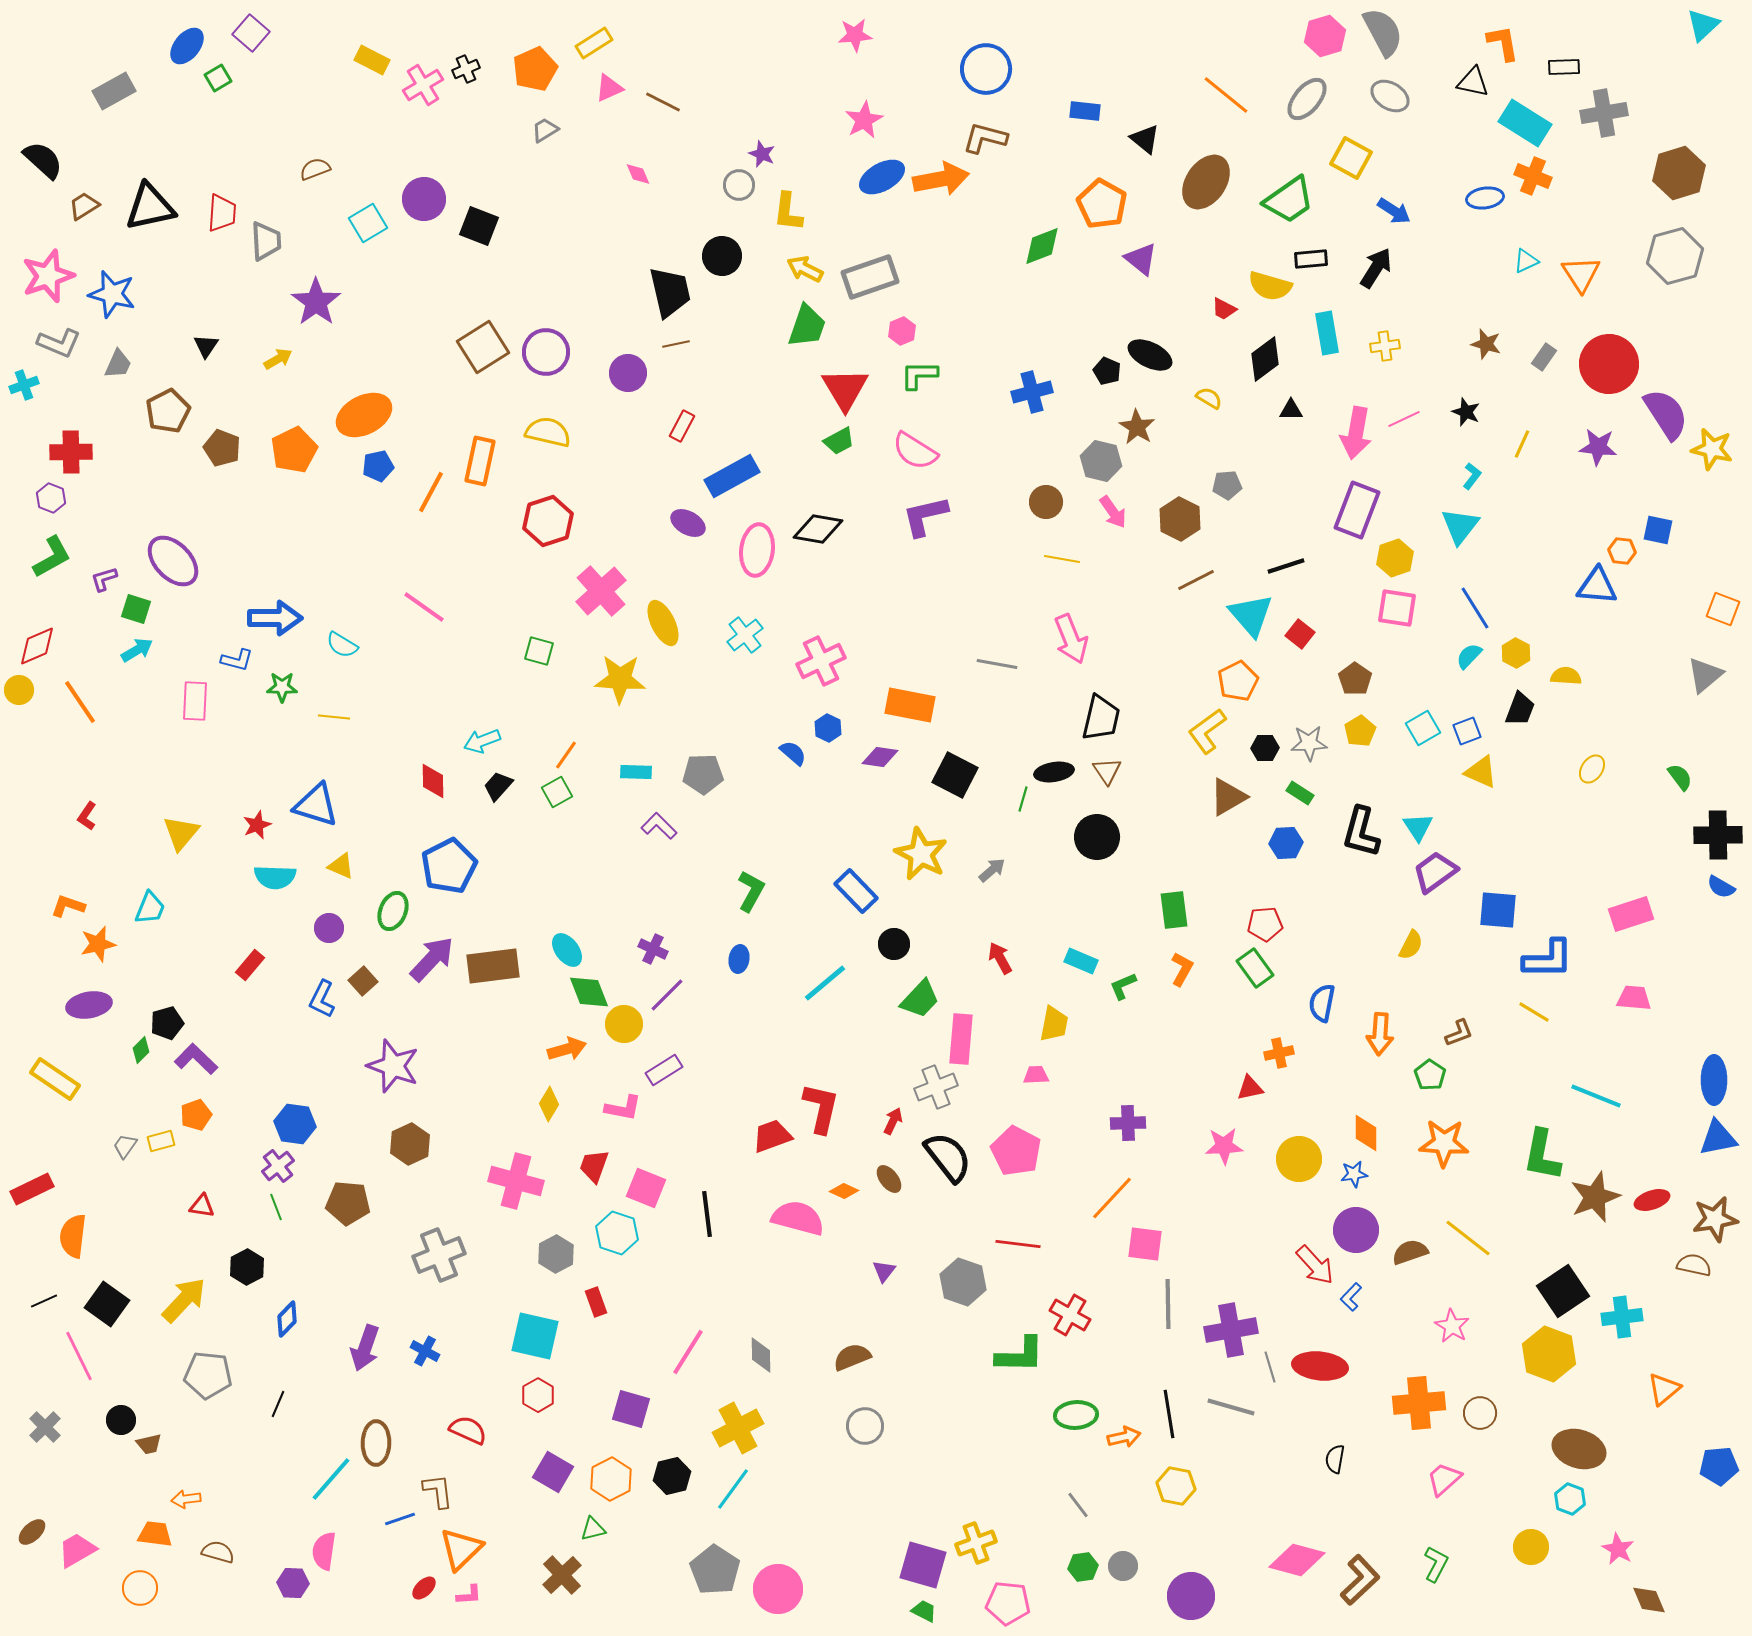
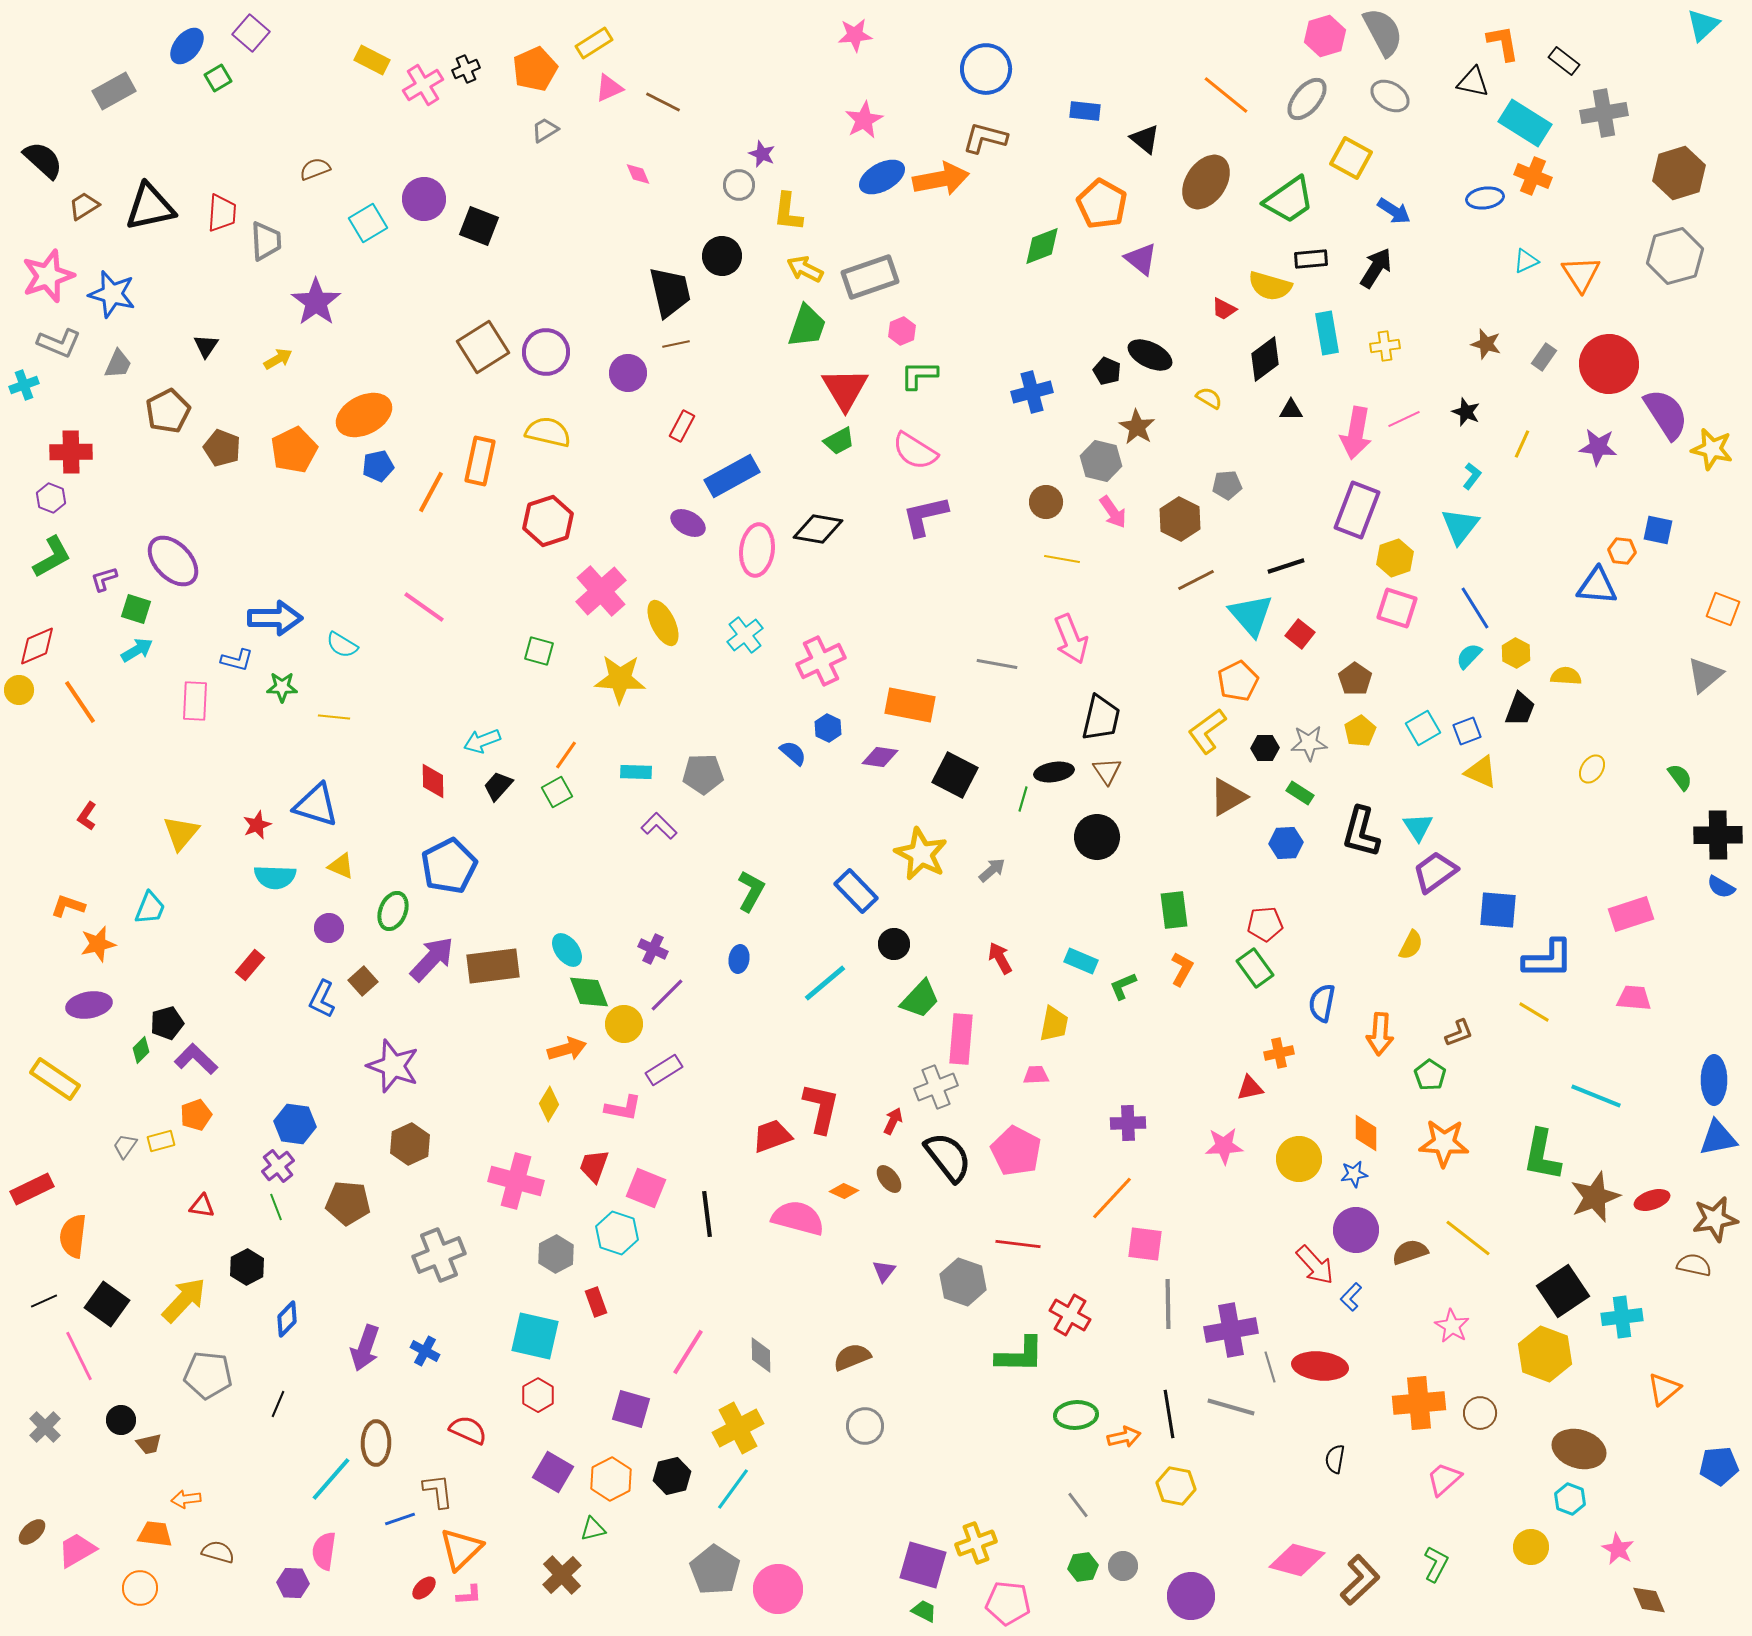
black rectangle at (1564, 67): moved 6 px up; rotated 40 degrees clockwise
pink square at (1397, 608): rotated 9 degrees clockwise
yellow hexagon at (1549, 1354): moved 4 px left
